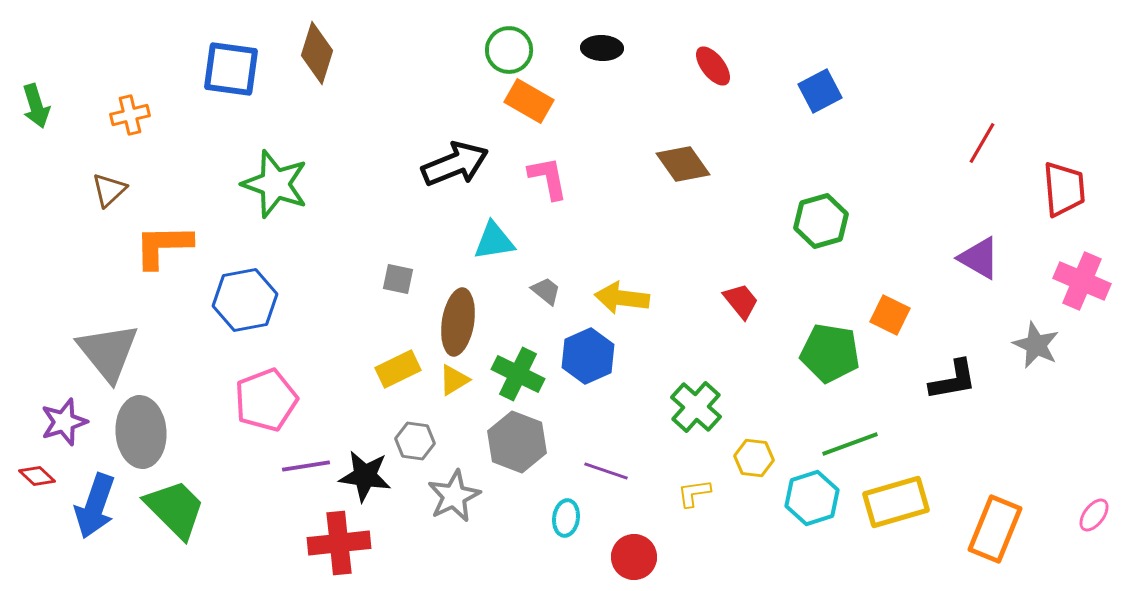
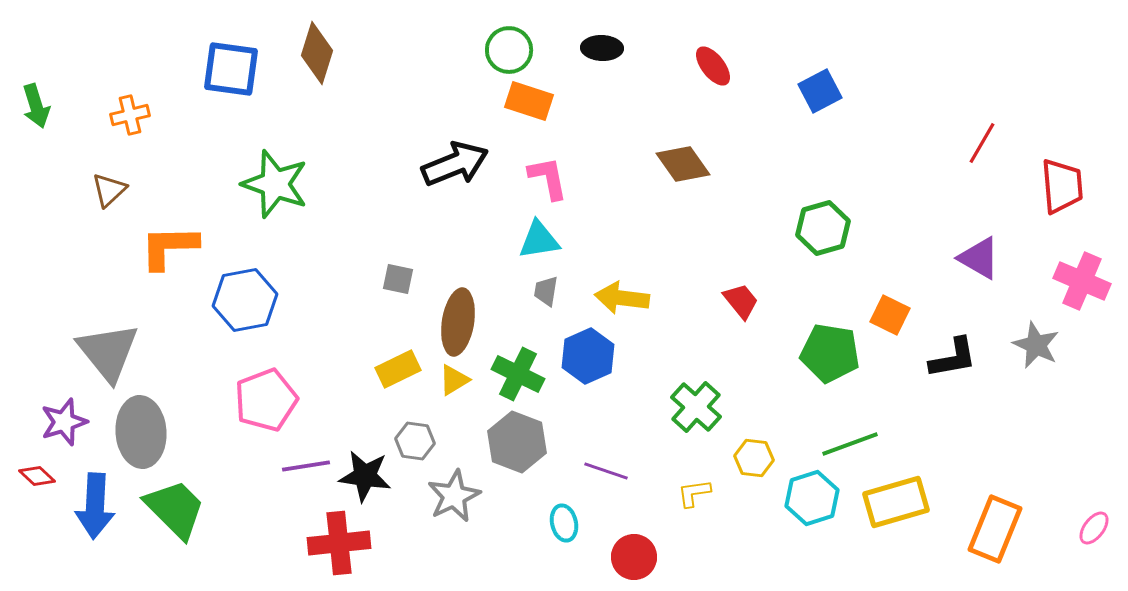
orange rectangle at (529, 101): rotated 12 degrees counterclockwise
red trapezoid at (1064, 189): moved 2 px left, 3 px up
green hexagon at (821, 221): moved 2 px right, 7 px down
cyan triangle at (494, 241): moved 45 px right, 1 px up
orange L-shape at (163, 246): moved 6 px right, 1 px down
gray trapezoid at (546, 291): rotated 120 degrees counterclockwise
black L-shape at (953, 380): moved 22 px up
blue arrow at (95, 506): rotated 16 degrees counterclockwise
pink ellipse at (1094, 515): moved 13 px down
cyan ellipse at (566, 518): moved 2 px left, 5 px down; rotated 21 degrees counterclockwise
